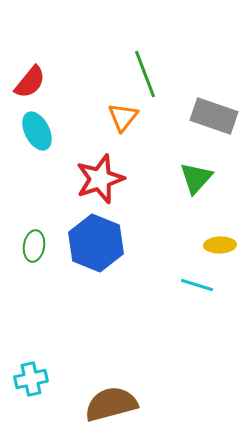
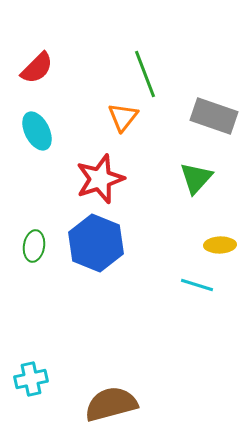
red semicircle: moved 7 px right, 14 px up; rotated 6 degrees clockwise
